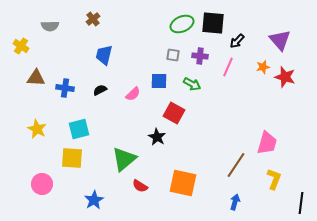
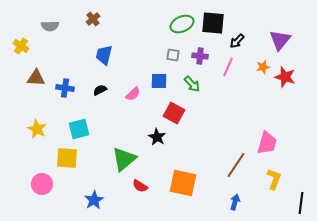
purple triangle: rotated 20 degrees clockwise
green arrow: rotated 18 degrees clockwise
yellow square: moved 5 px left
